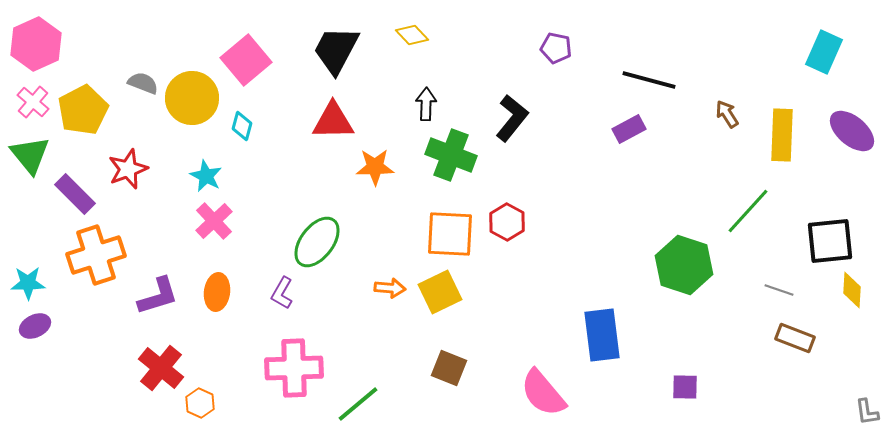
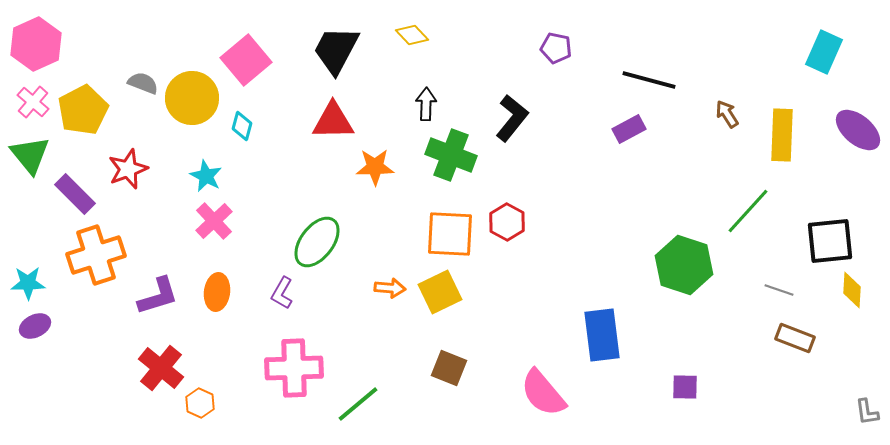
purple ellipse at (852, 131): moved 6 px right, 1 px up
